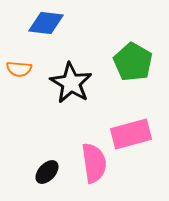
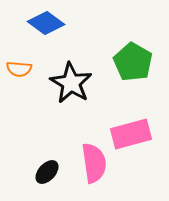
blue diamond: rotated 30 degrees clockwise
